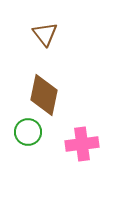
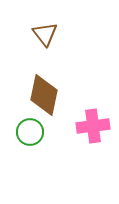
green circle: moved 2 px right
pink cross: moved 11 px right, 18 px up
